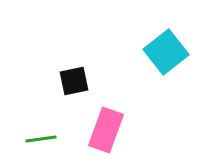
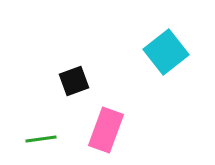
black square: rotated 8 degrees counterclockwise
